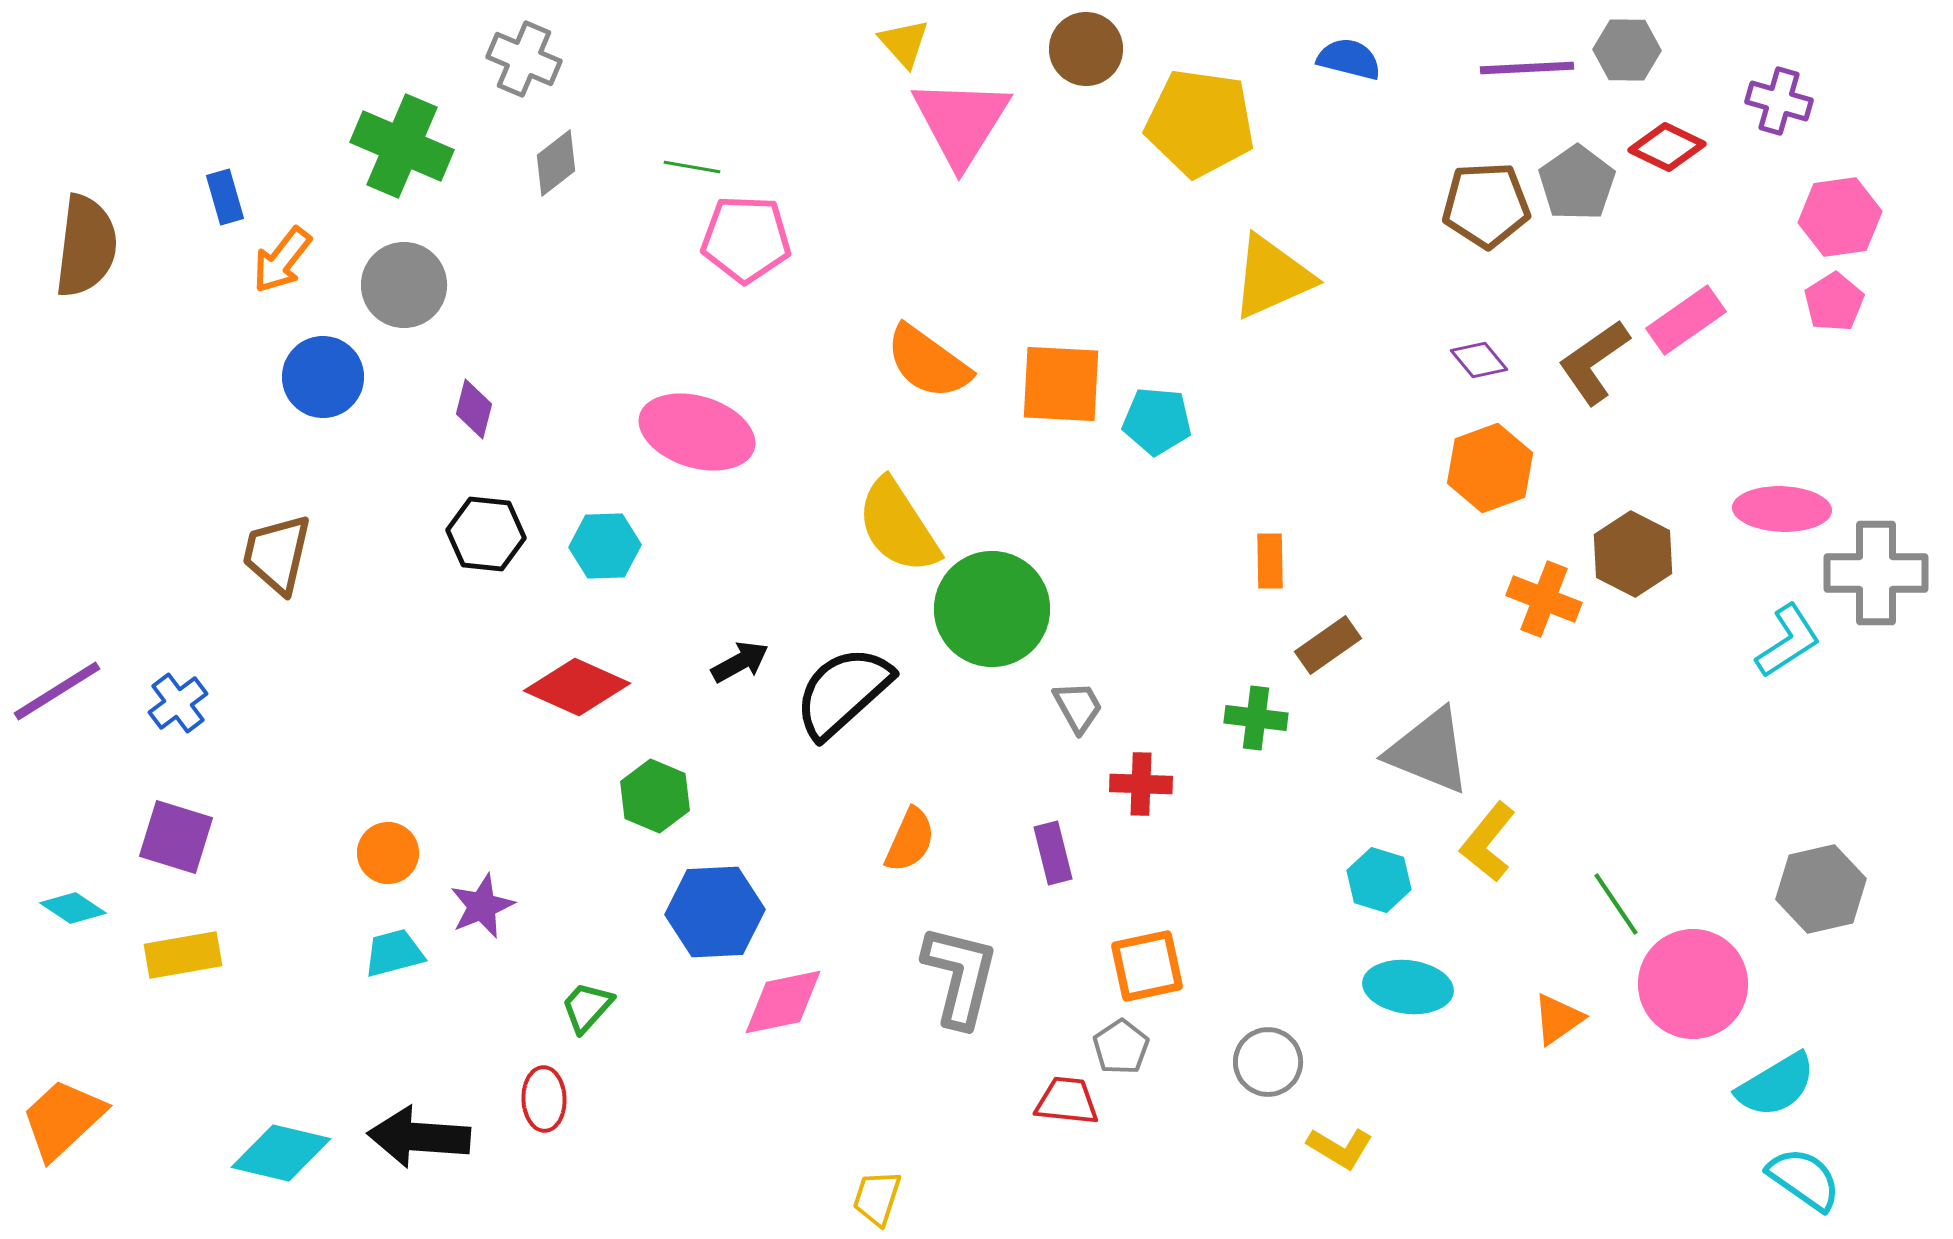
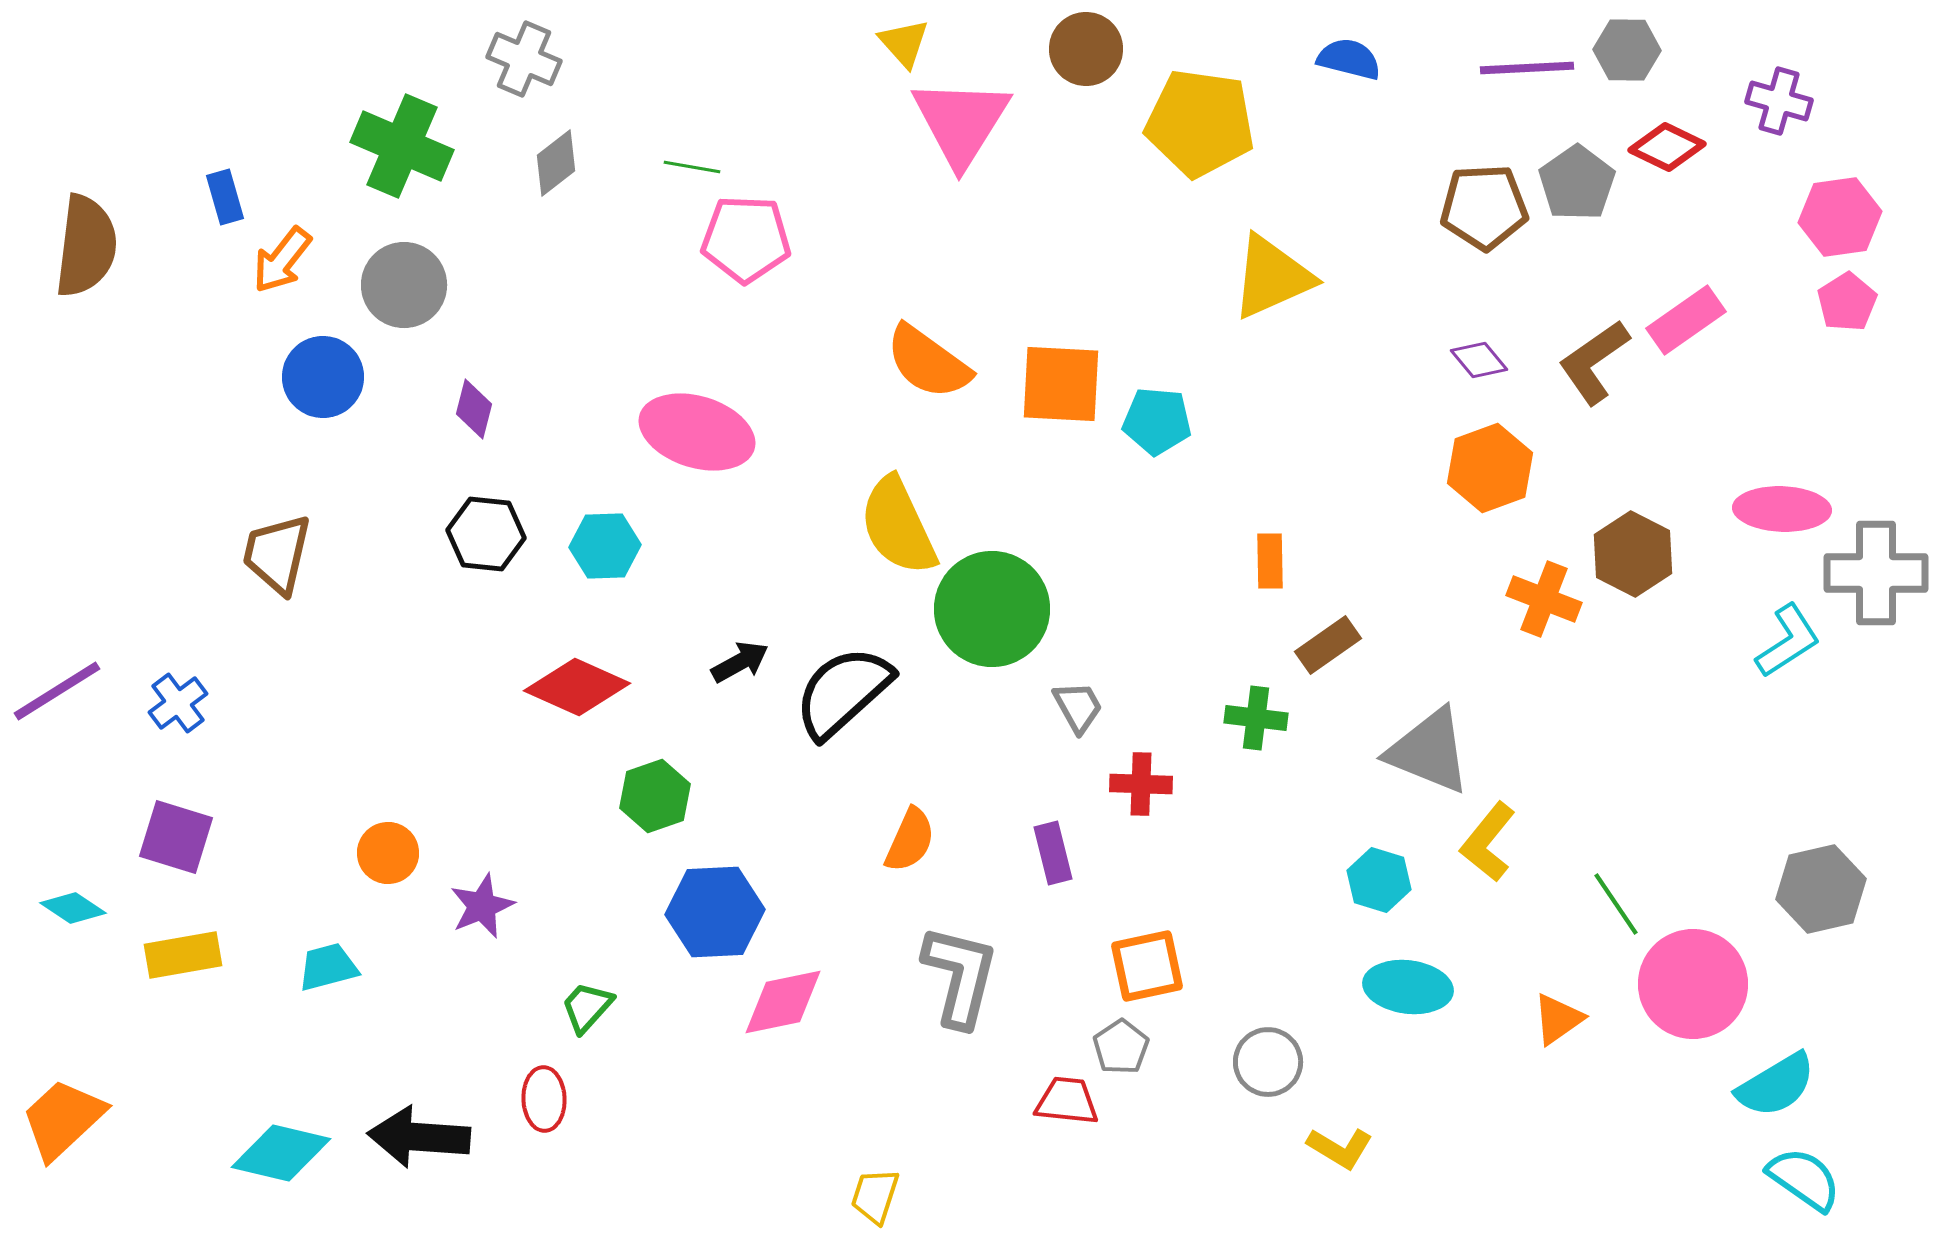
brown pentagon at (1486, 205): moved 2 px left, 2 px down
pink pentagon at (1834, 302): moved 13 px right
yellow semicircle at (898, 526): rotated 8 degrees clockwise
green hexagon at (655, 796): rotated 18 degrees clockwise
cyan trapezoid at (394, 953): moved 66 px left, 14 px down
yellow trapezoid at (877, 1198): moved 2 px left, 2 px up
